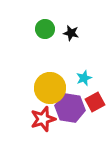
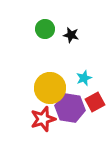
black star: moved 2 px down
